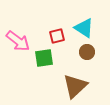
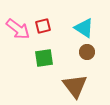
red square: moved 14 px left, 10 px up
pink arrow: moved 12 px up
brown triangle: rotated 24 degrees counterclockwise
